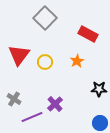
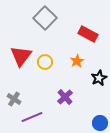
red triangle: moved 2 px right, 1 px down
black star: moved 11 px up; rotated 28 degrees counterclockwise
purple cross: moved 10 px right, 7 px up
